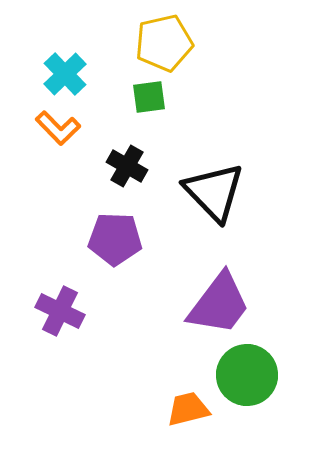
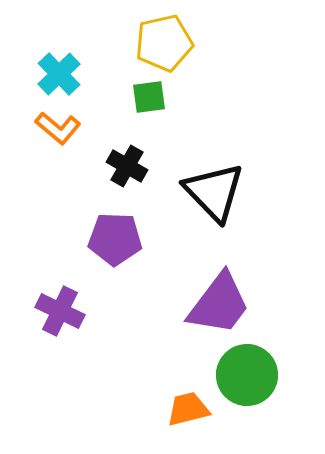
cyan cross: moved 6 px left
orange L-shape: rotated 6 degrees counterclockwise
